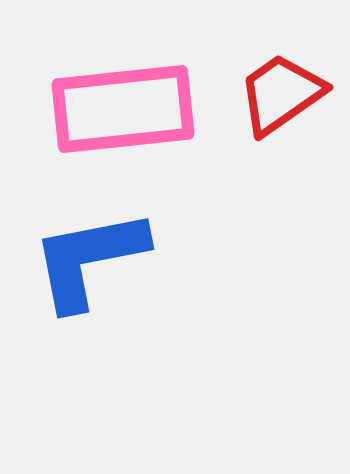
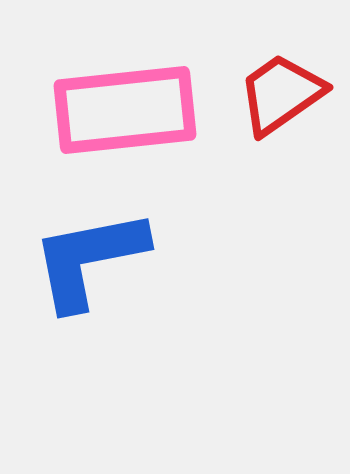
pink rectangle: moved 2 px right, 1 px down
